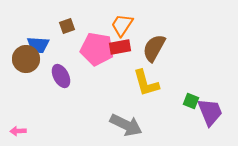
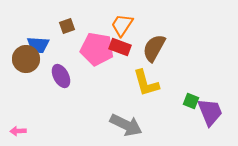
red rectangle: rotated 30 degrees clockwise
